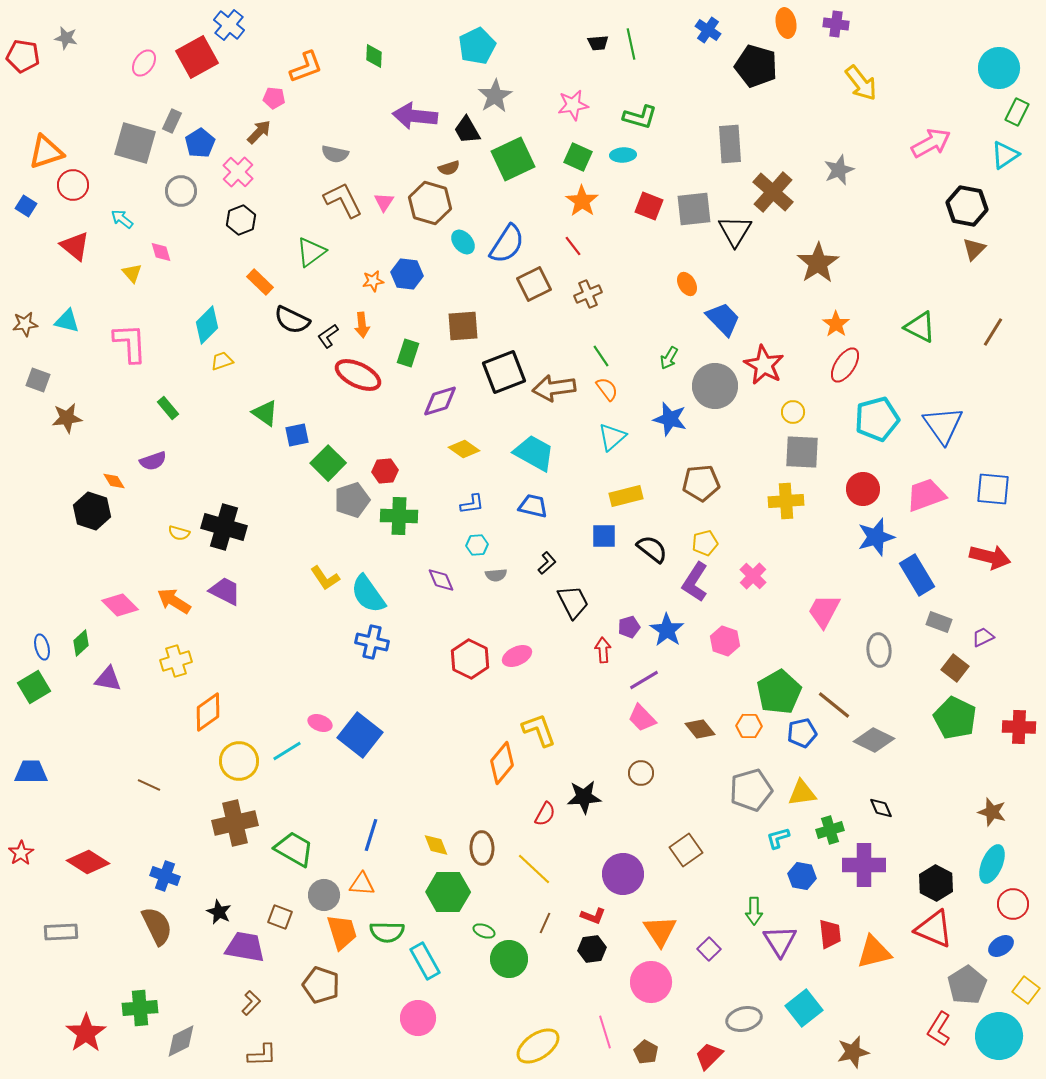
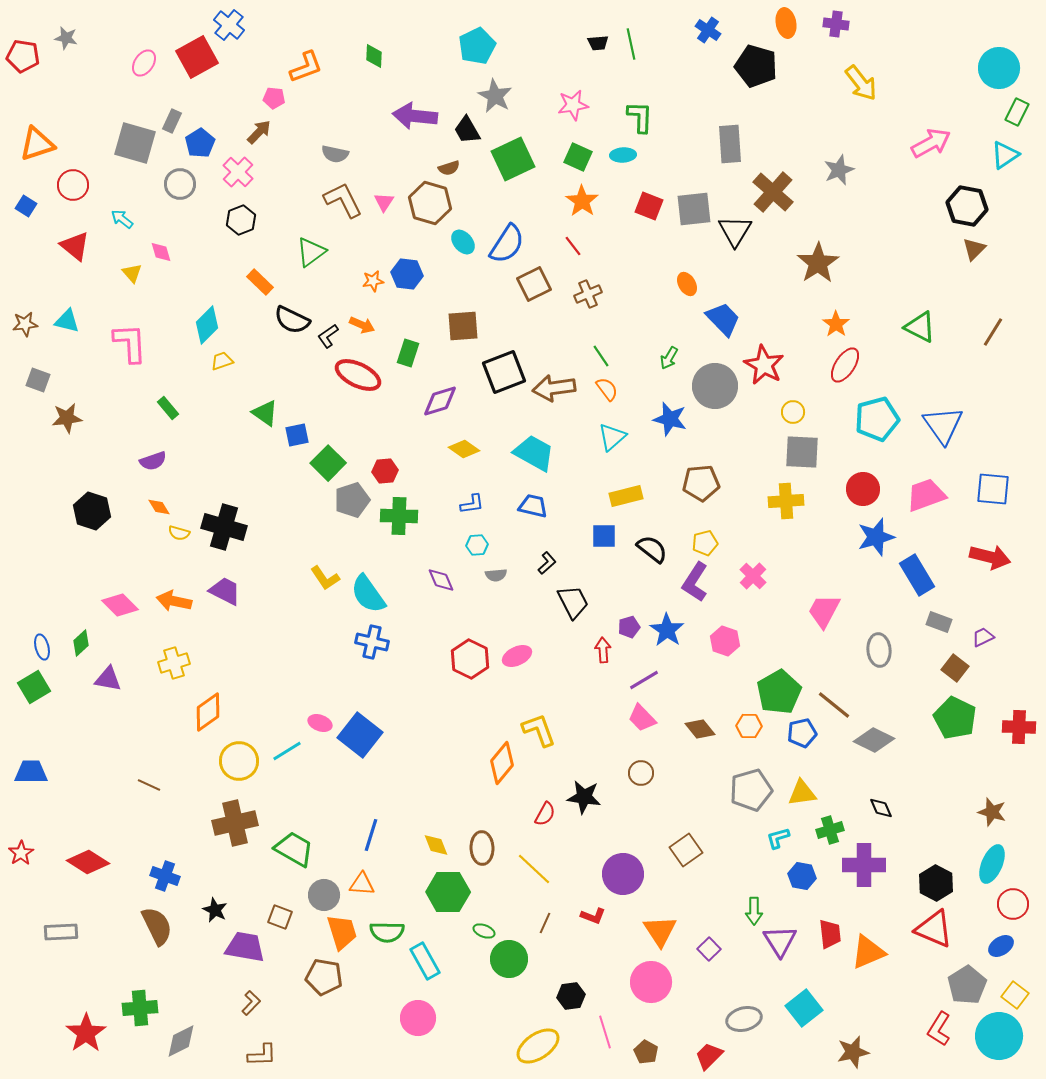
gray star at (495, 96): rotated 12 degrees counterclockwise
green L-shape at (640, 117): rotated 104 degrees counterclockwise
orange triangle at (46, 152): moved 9 px left, 8 px up
gray circle at (181, 191): moved 1 px left, 7 px up
orange arrow at (362, 325): rotated 60 degrees counterclockwise
orange diamond at (114, 481): moved 45 px right, 26 px down
orange arrow at (174, 601): rotated 20 degrees counterclockwise
yellow cross at (176, 661): moved 2 px left, 2 px down
black star at (584, 797): rotated 12 degrees clockwise
black star at (219, 912): moved 4 px left, 2 px up
black hexagon at (592, 949): moved 21 px left, 47 px down
orange triangle at (874, 952): moved 6 px left; rotated 9 degrees counterclockwise
brown pentagon at (321, 985): moved 3 px right, 8 px up; rotated 9 degrees counterclockwise
yellow square at (1026, 990): moved 11 px left, 5 px down
